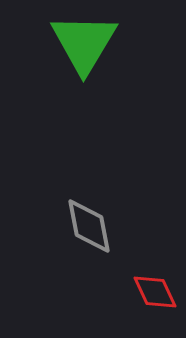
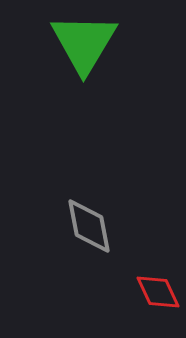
red diamond: moved 3 px right
